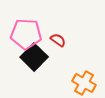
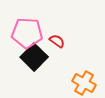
pink pentagon: moved 1 px right, 1 px up
red semicircle: moved 1 px left, 1 px down
